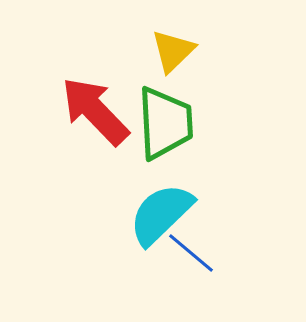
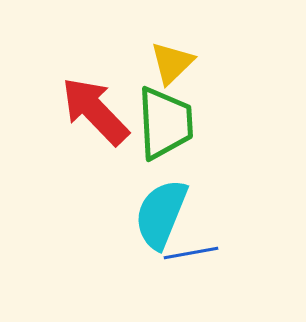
yellow triangle: moved 1 px left, 12 px down
cyan semicircle: rotated 24 degrees counterclockwise
blue line: rotated 50 degrees counterclockwise
